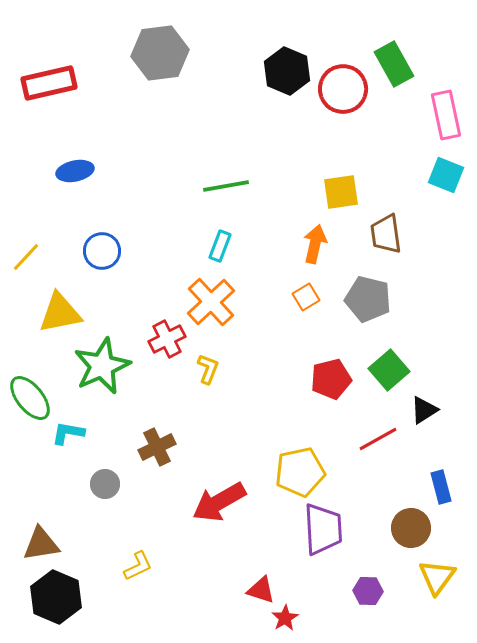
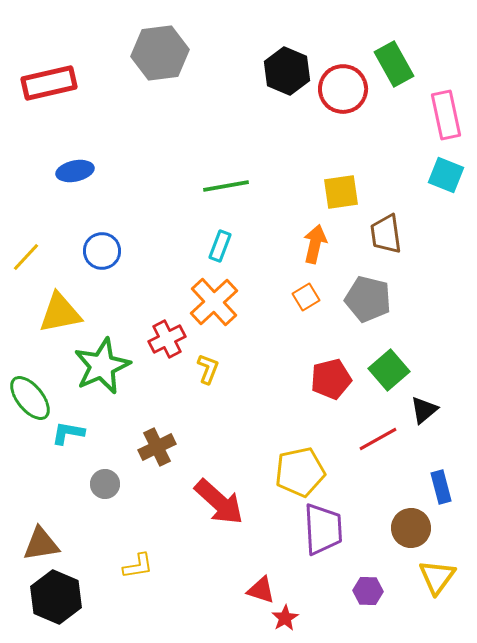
orange cross at (211, 302): moved 3 px right
black triangle at (424, 410): rotated 8 degrees counterclockwise
red arrow at (219, 502): rotated 108 degrees counterclockwise
yellow L-shape at (138, 566): rotated 16 degrees clockwise
